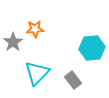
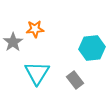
cyan triangle: rotated 12 degrees counterclockwise
gray rectangle: moved 2 px right
